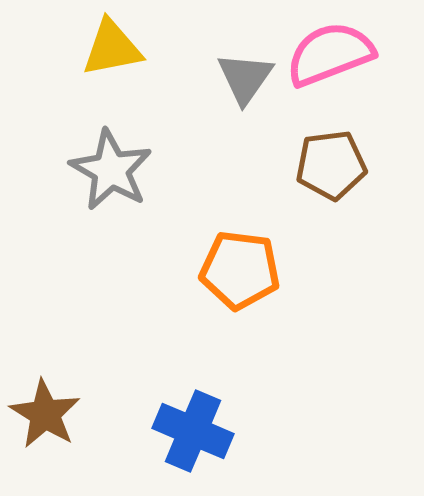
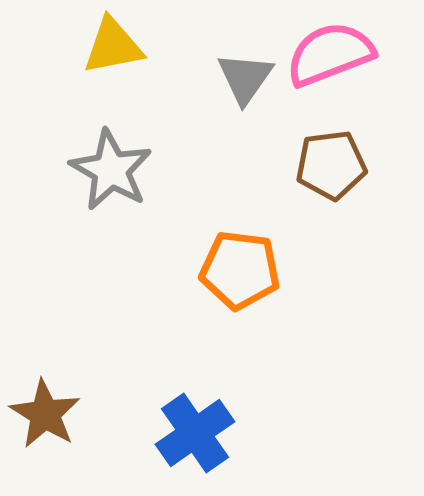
yellow triangle: moved 1 px right, 2 px up
blue cross: moved 2 px right, 2 px down; rotated 32 degrees clockwise
